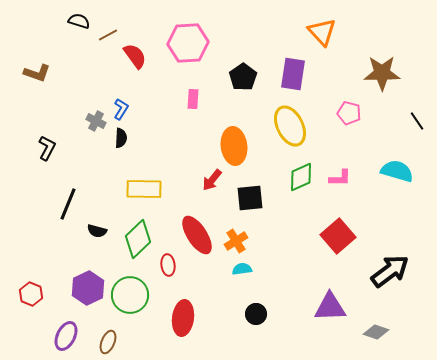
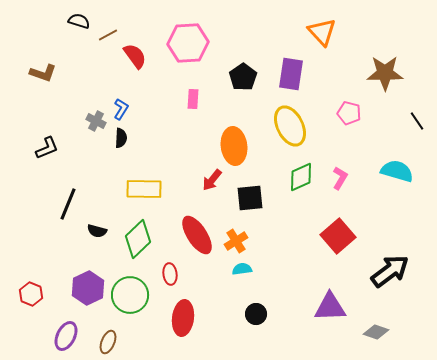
brown L-shape at (37, 73): moved 6 px right
brown star at (382, 73): moved 3 px right
purple rectangle at (293, 74): moved 2 px left
black L-shape at (47, 148): rotated 40 degrees clockwise
pink L-shape at (340, 178): rotated 60 degrees counterclockwise
red ellipse at (168, 265): moved 2 px right, 9 px down
